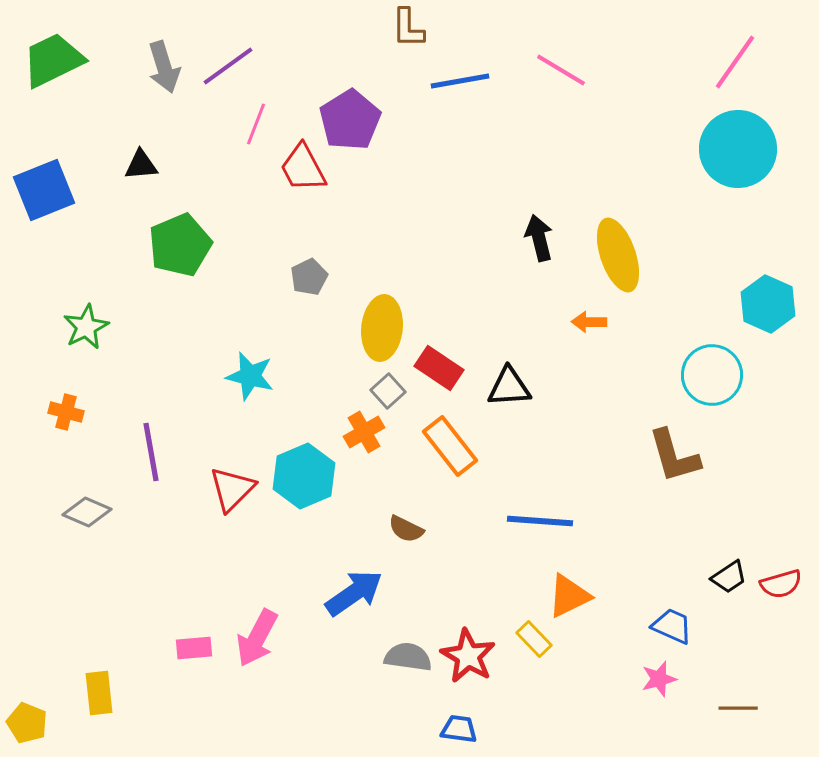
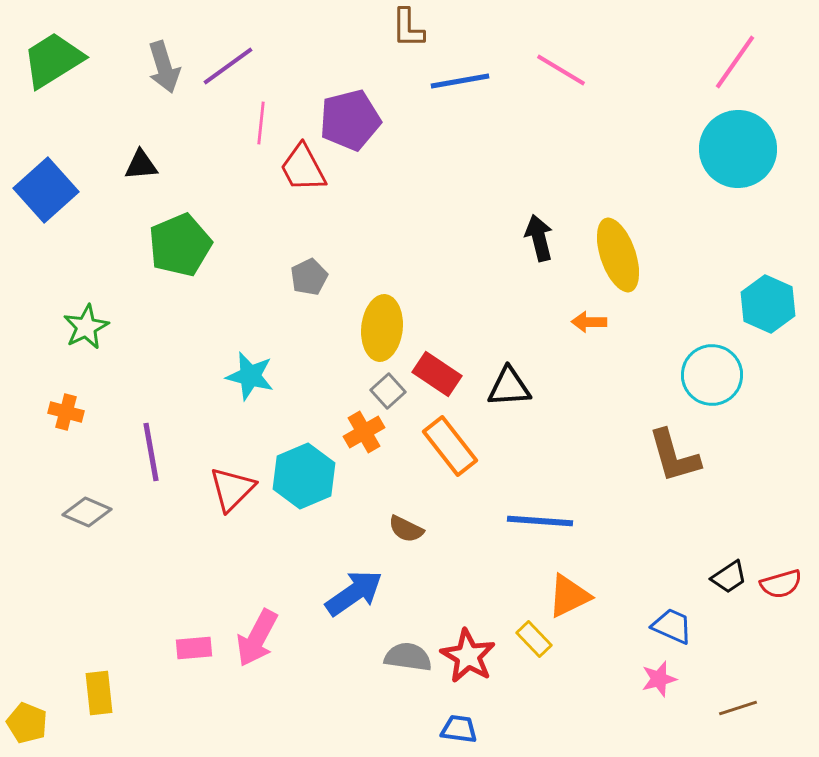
green trapezoid at (53, 60): rotated 6 degrees counterclockwise
purple pentagon at (350, 120): rotated 18 degrees clockwise
pink line at (256, 124): moved 5 px right, 1 px up; rotated 15 degrees counterclockwise
blue square at (44, 190): moved 2 px right; rotated 20 degrees counterclockwise
red rectangle at (439, 368): moved 2 px left, 6 px down
brown line at (738, 708): rotated 18 degrees counterclockwise
